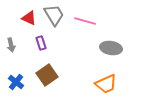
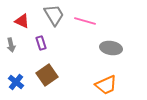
red triangle: moved 7 px left, 3 px down
orange trapezoid: moved 1 px down
